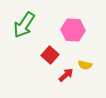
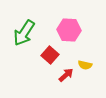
green arrow: moved 8 px down
pink hexagon: moved 4 px left
